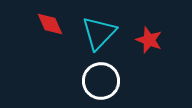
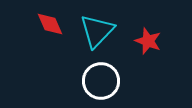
cyan triangle: moved 2 px left, 2 px up
red star: moved 1 px left, 1 px down
